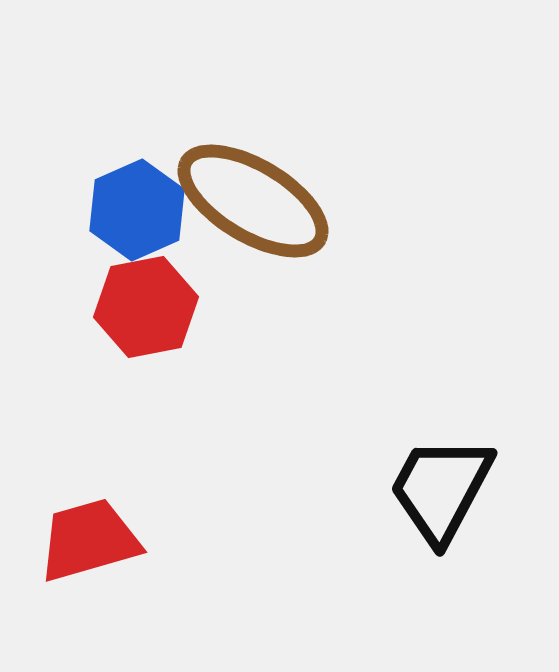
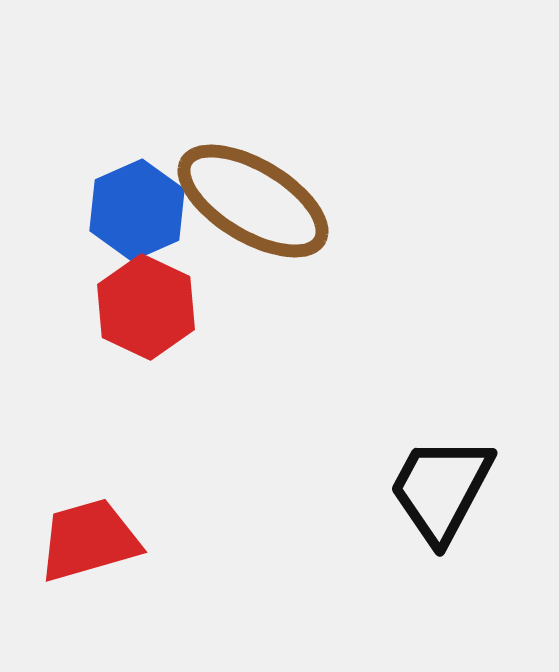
red hexagon: rotated 24 degrees counterclockwise
